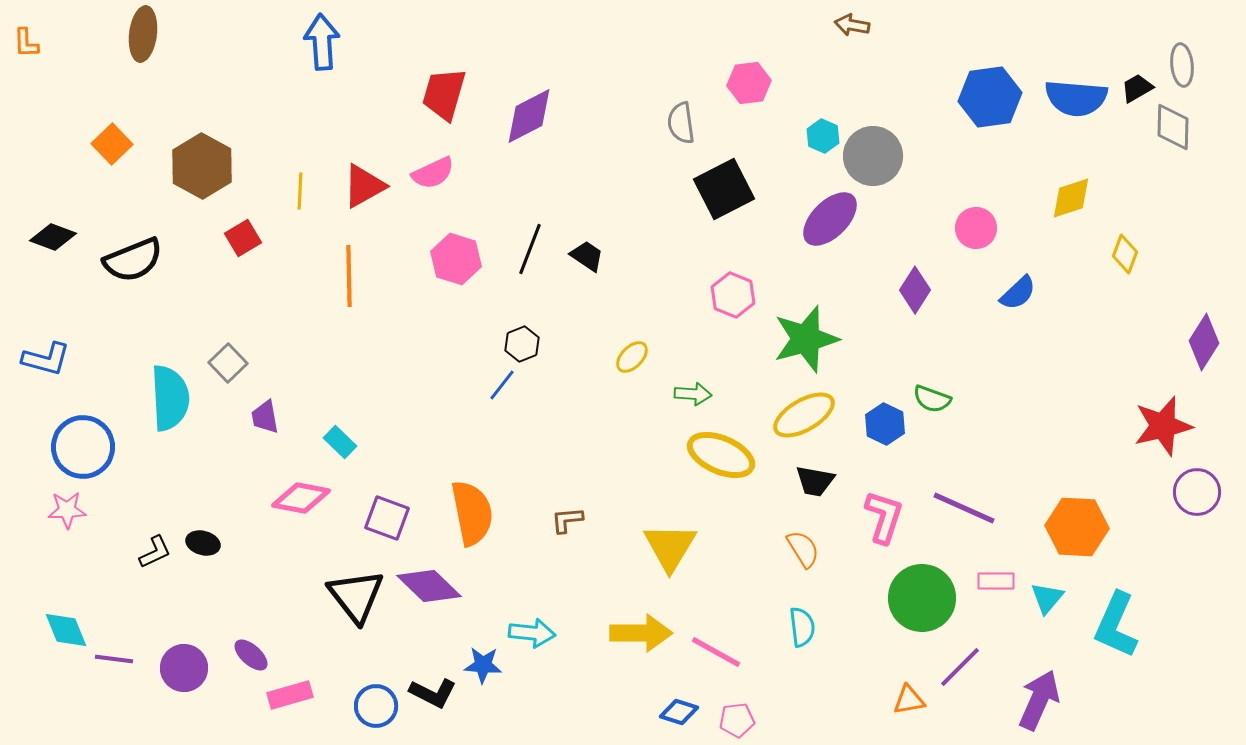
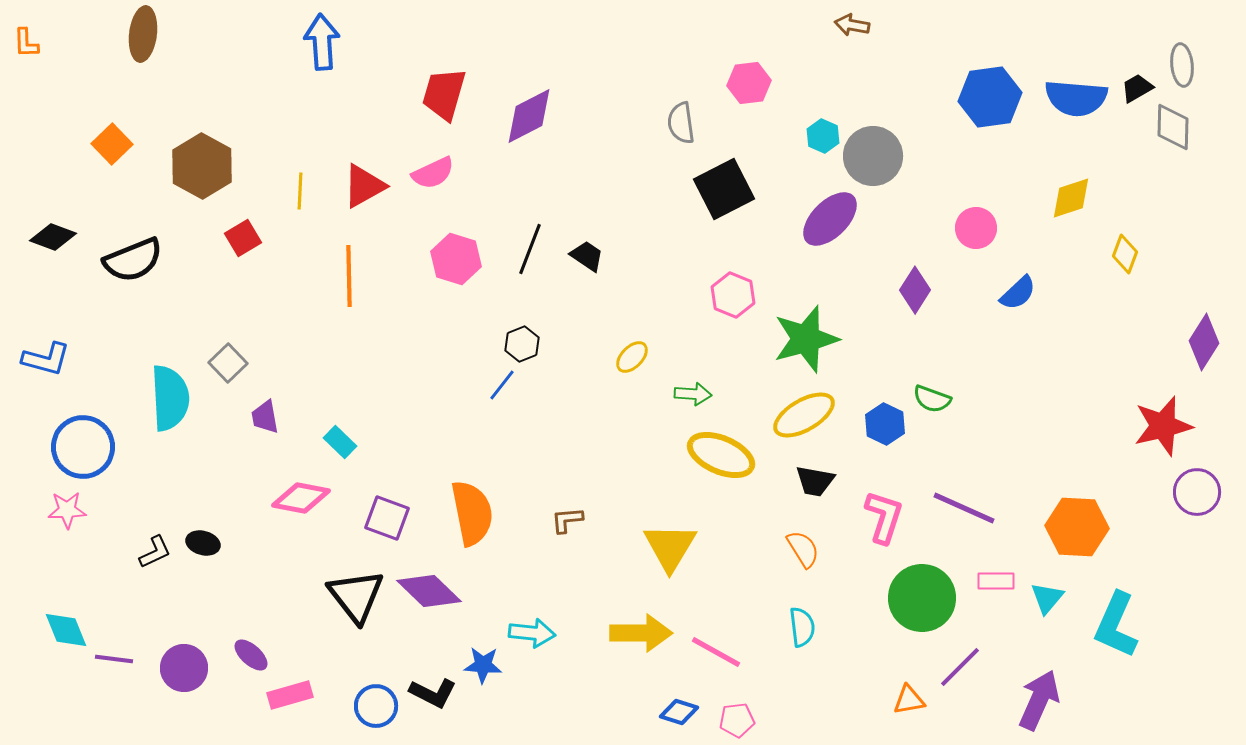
purple diamond at (429, 586): moved 5 px down
